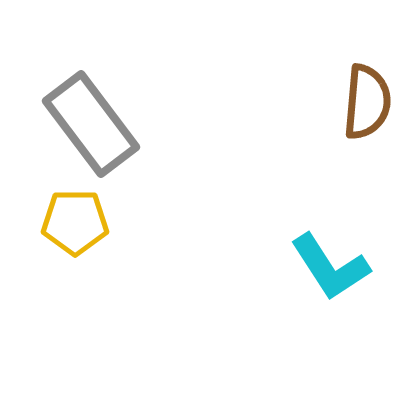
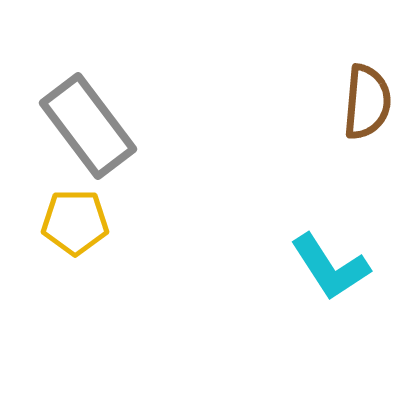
gray rectangle: moved 3 px left, 2 px down
